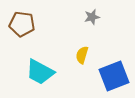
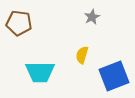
gray star: rotated 14 degrees counterclockwise
brown pentagon: moved 3 px left, 1 px up
cyan trapezoid: rotated 28 degrees counterclockwise
